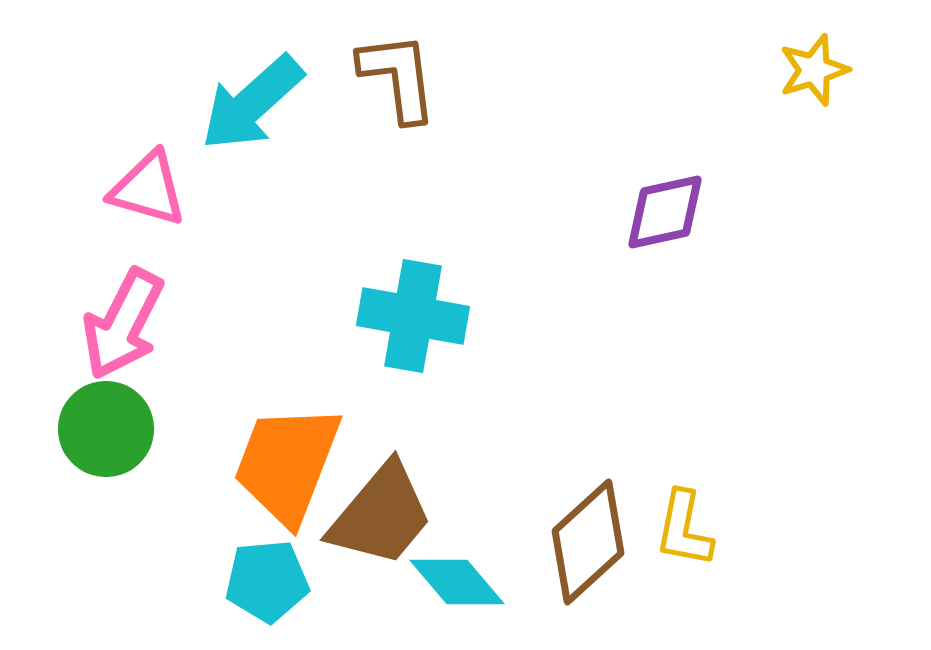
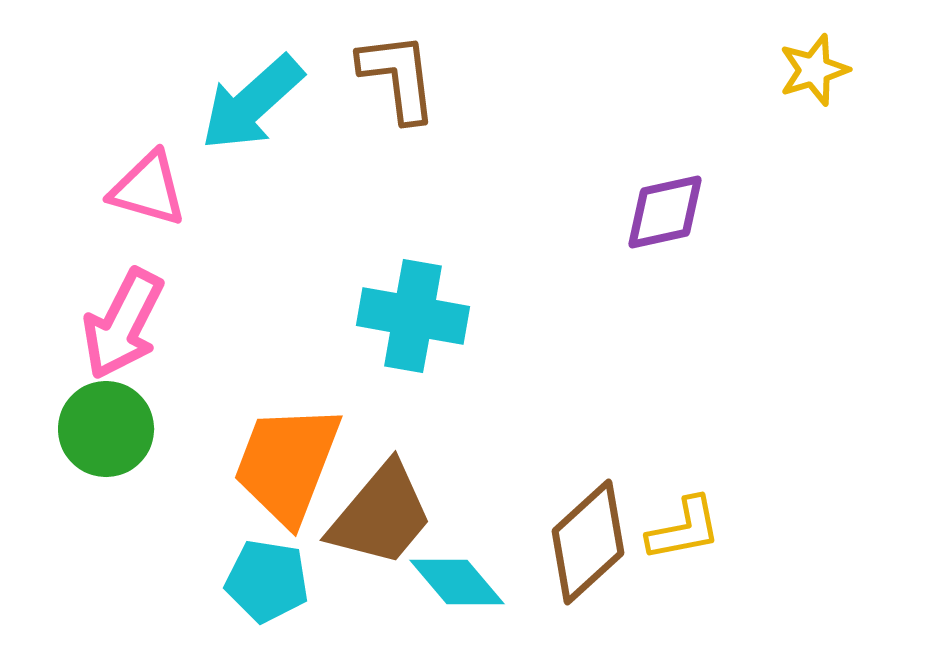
yellow L-shape: rotated 112 degrees counterclockwise
cyan pentagon: rotated 14 degrees clockwise
